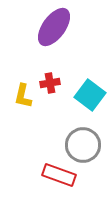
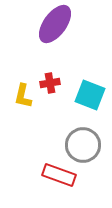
purple ellipse: moved 1 px right, 3 px up
cyan square: rotated 16 degrees counterclockwise
